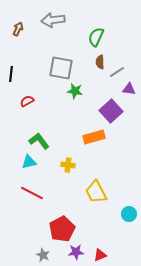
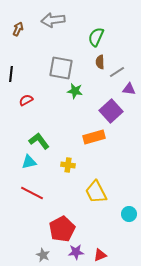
red semicircle: moved 1 px left, 1 px up
